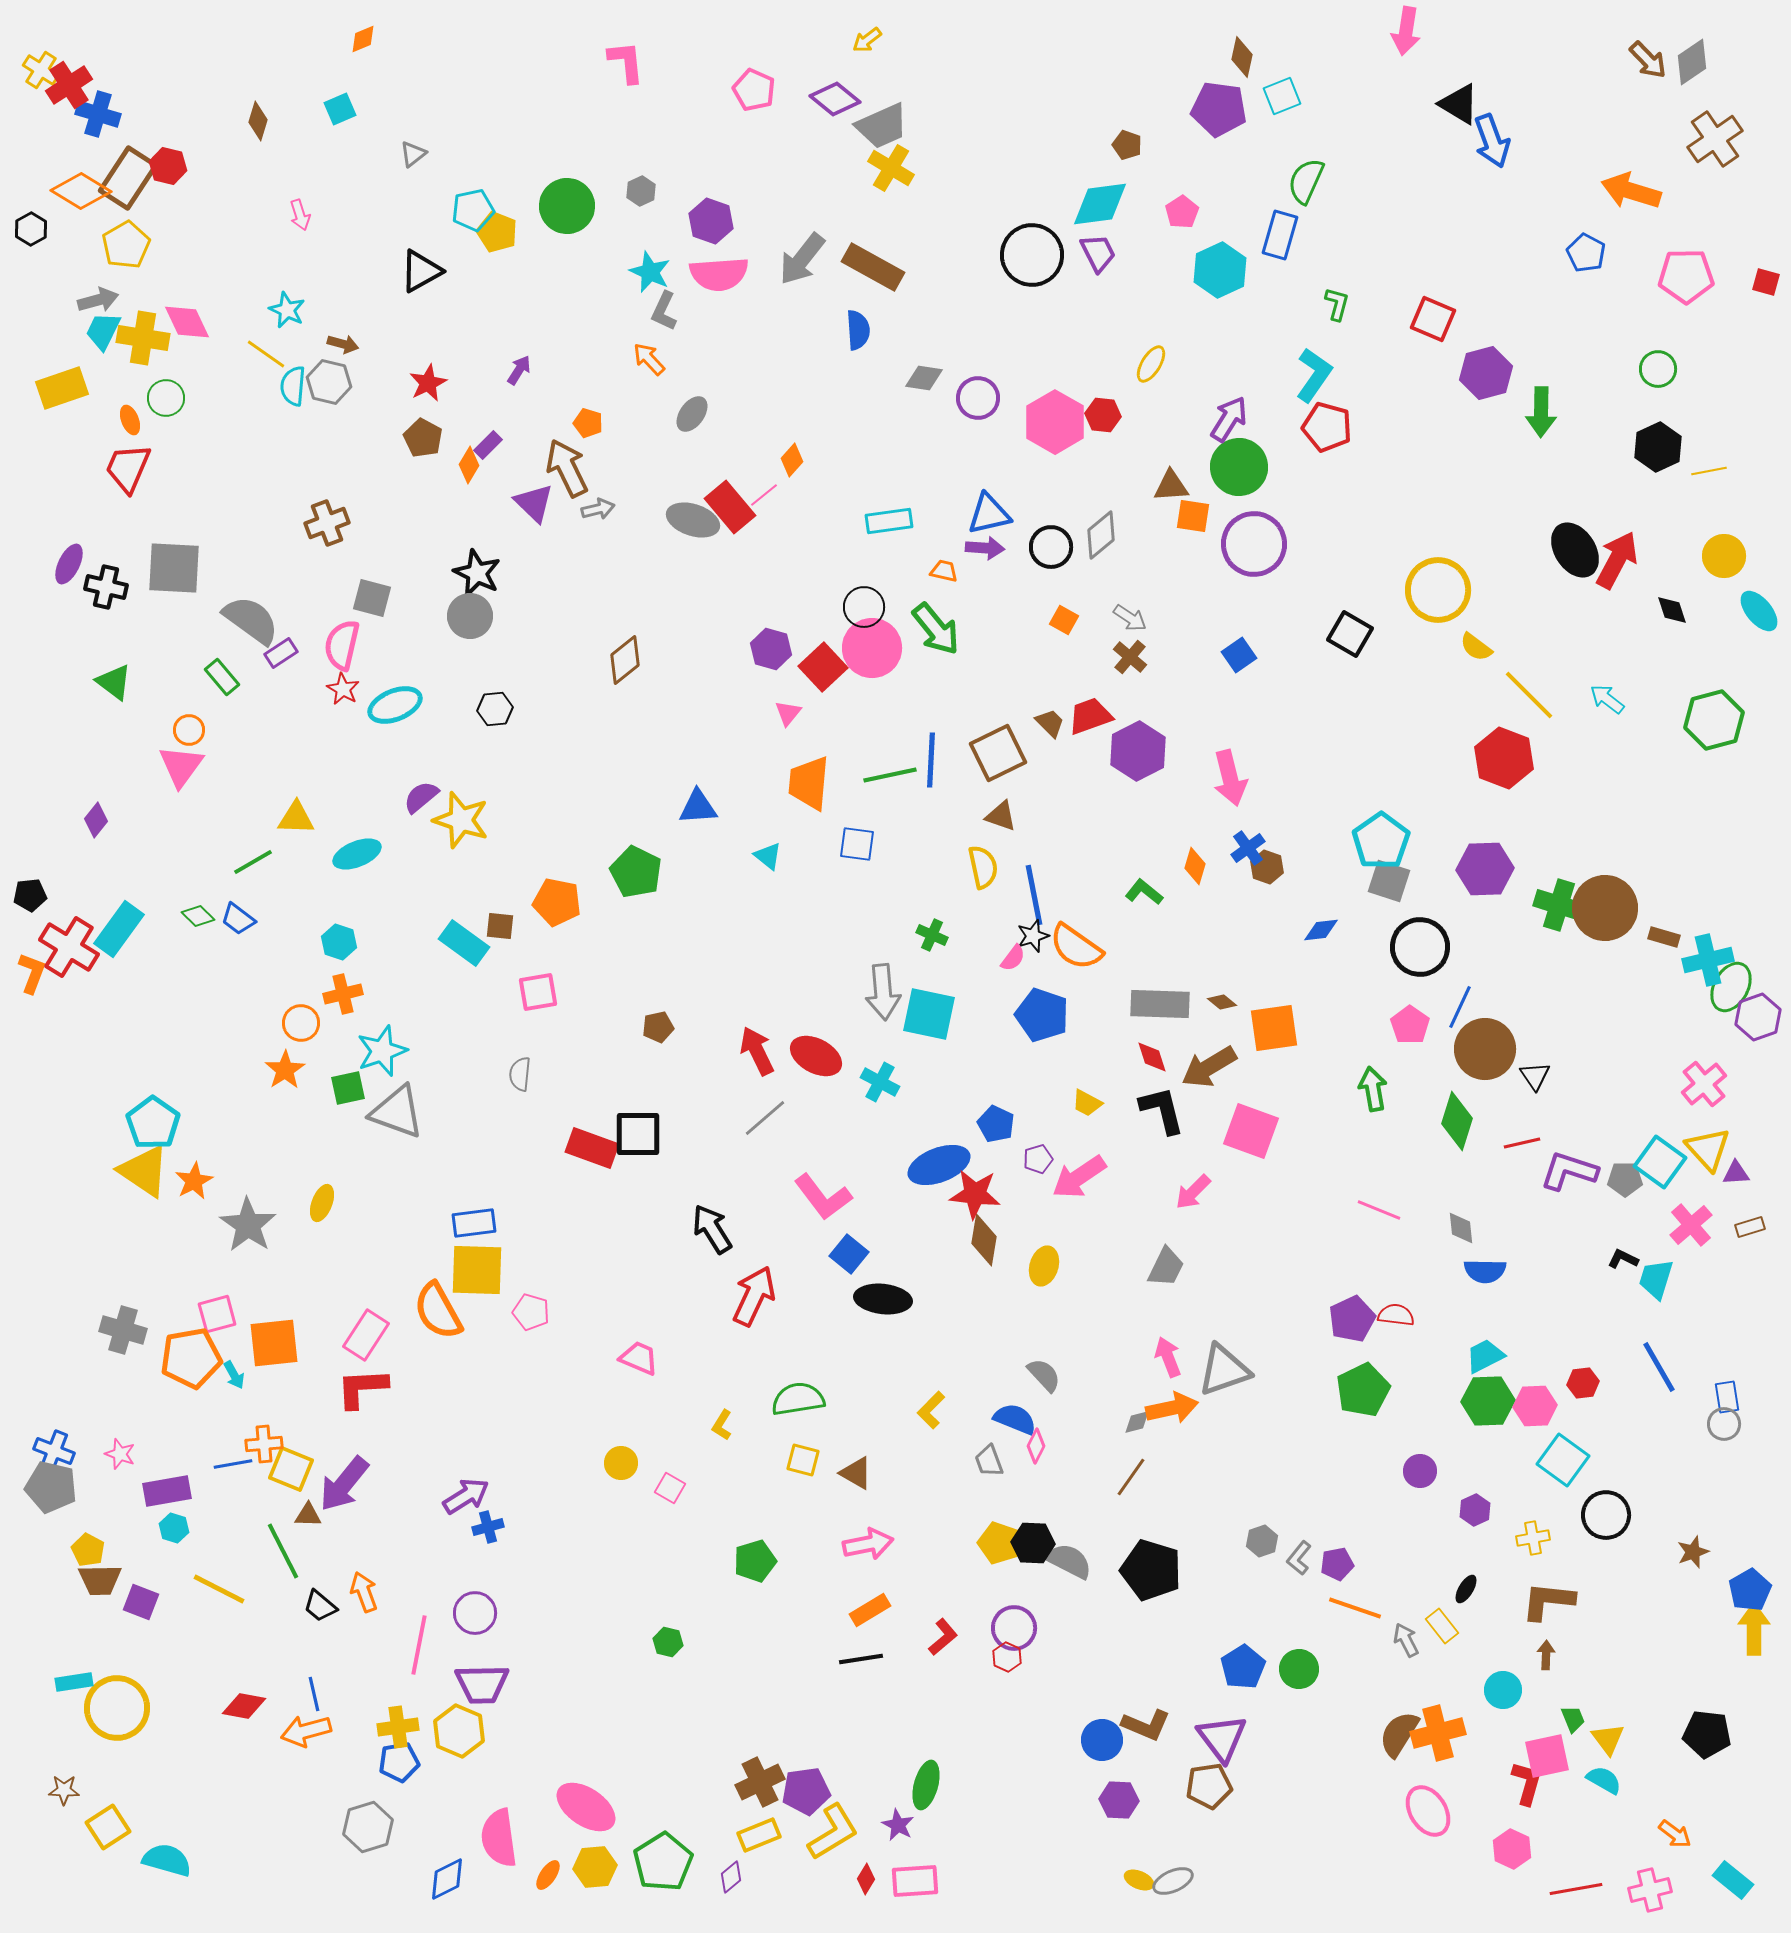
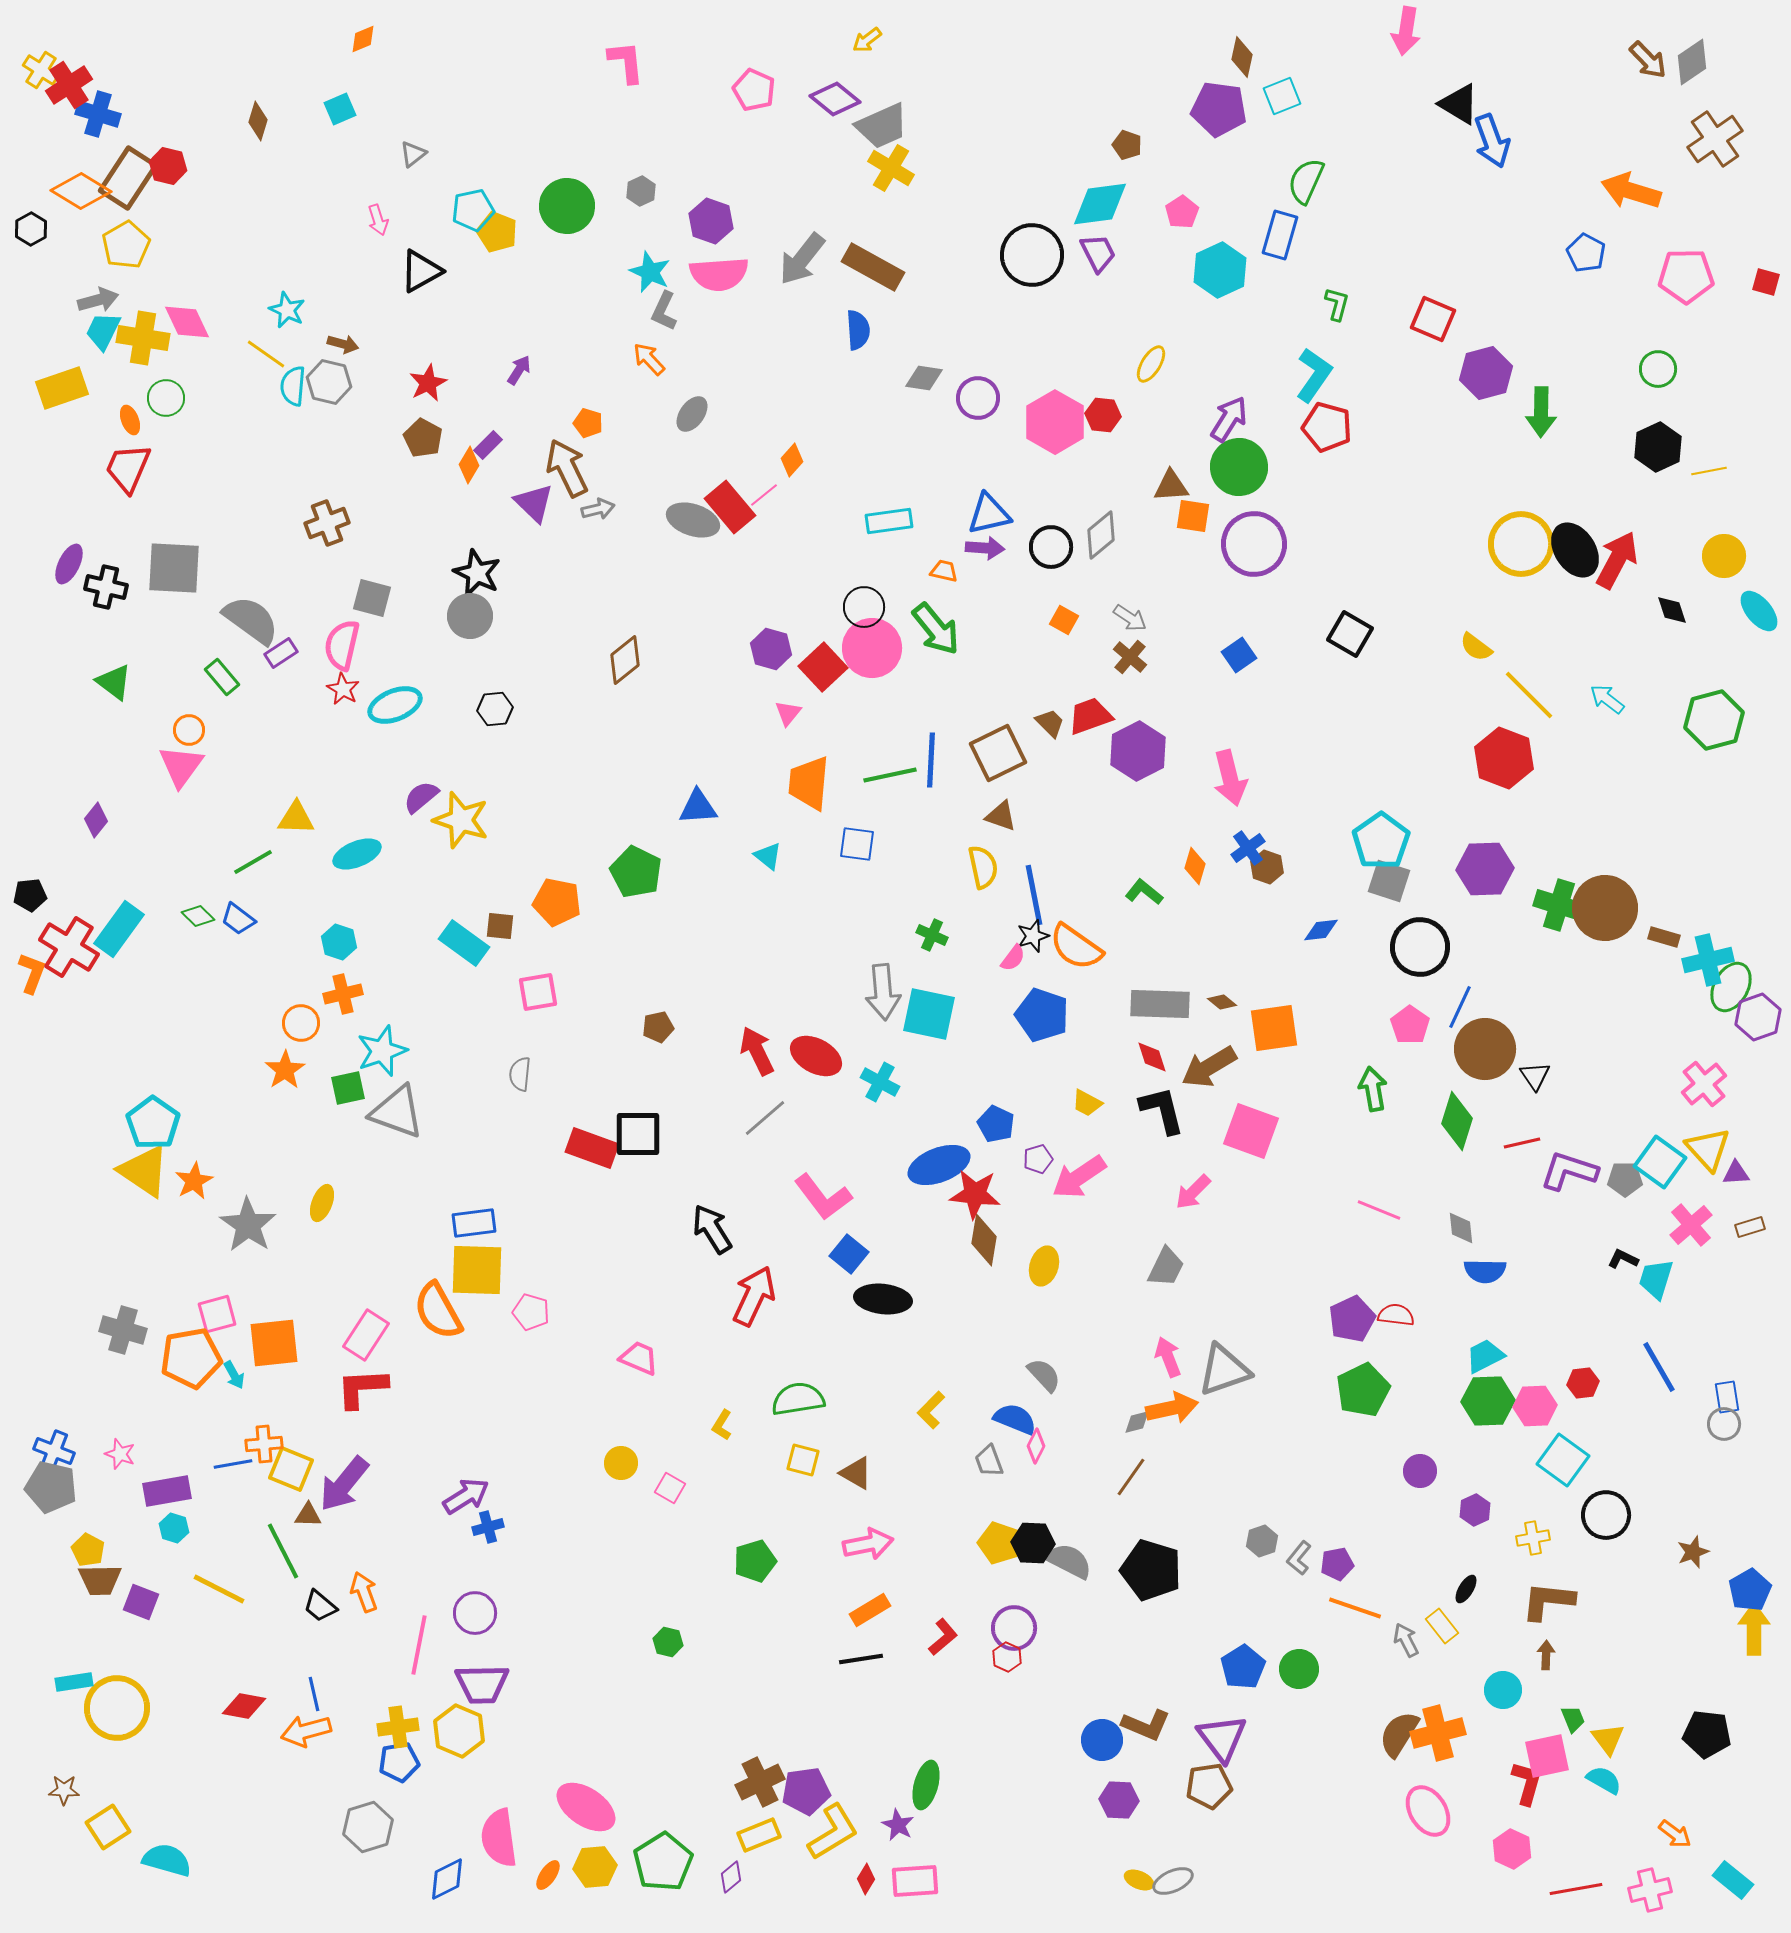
pink arrow at (300, 215): moved 78 px right, 5 px down
yellow circle at (1438, 590): moved 83 px right, 46 px up
